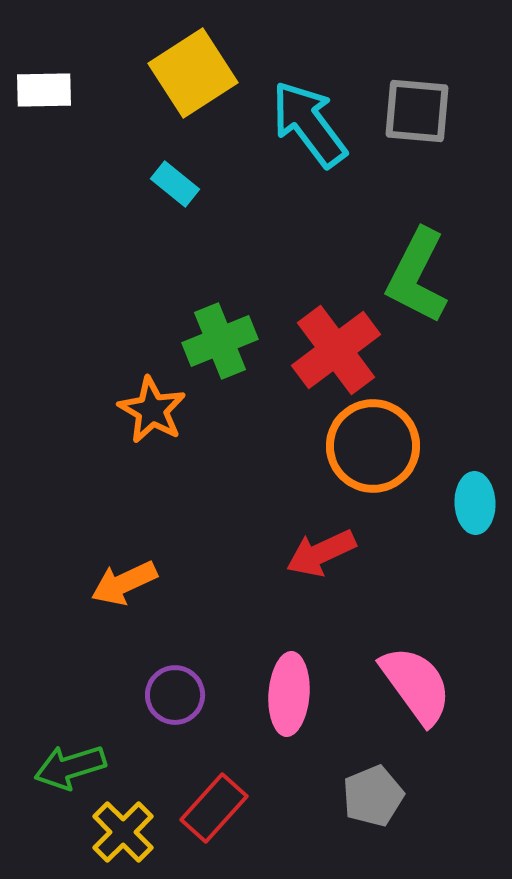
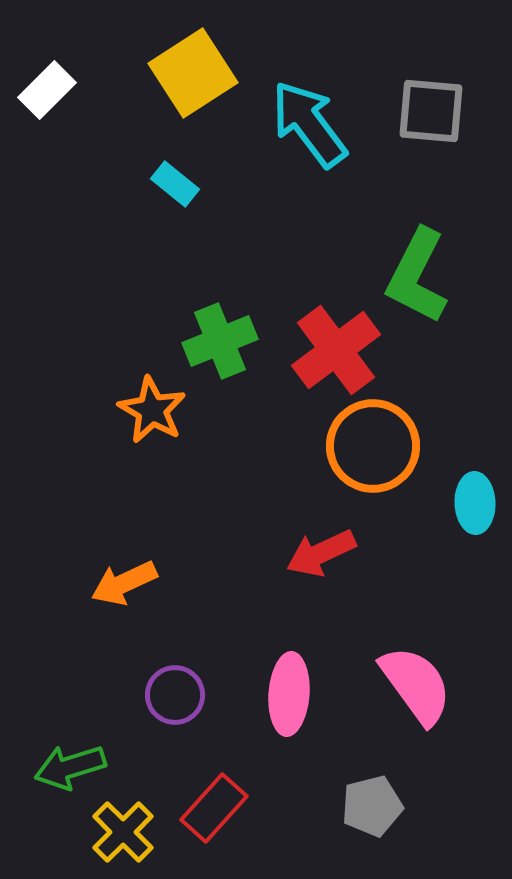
white rectangle: moved 3 px right; rotated 44 degrees counterclockwise
gray square: moved 14 px right
gray pentagon: moved 1 px left, 10 px down; rotated 8 degrees clockwise
